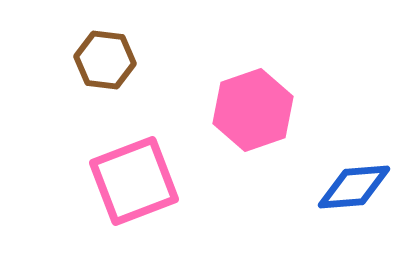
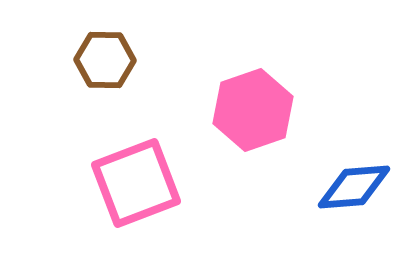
brown hexagon: rotated 6 degrees counterclockwise
pink square: moved 2 px right, 2 px down
